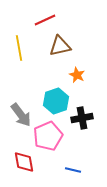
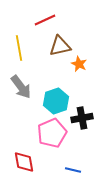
orange star: moved 2 px right, 11 px up
gray arrow: moved 28 px up
pink pentagon: moved 4 px right, 3 px up
